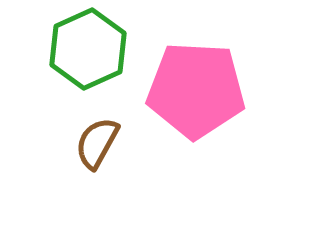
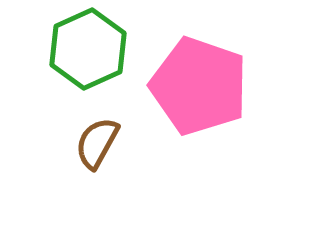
pink pentagon: moved 3 px right, 4 px up; rotated 16 degrees clockwise
